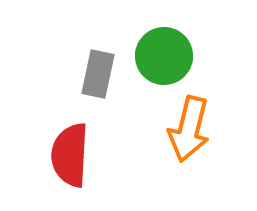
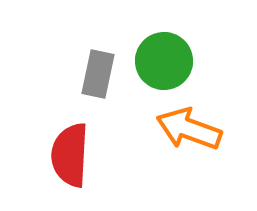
green circle: moved 5 px down
orange arrow: rotated 96 degrees clockwise
